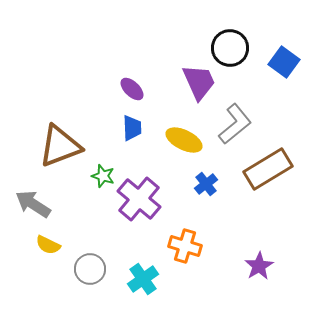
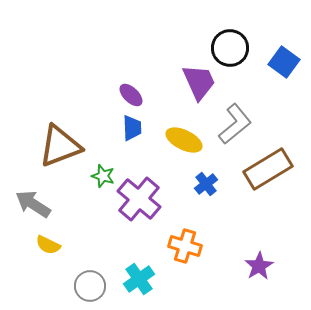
purple ellipse: moved 1 px left, 6 px down
gray circle: moved 17 px down
cyan cross: moved 4 px left
